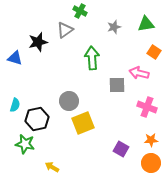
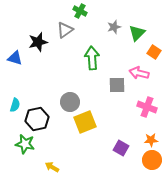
green triangle: moved 9 px left, 9 px down; rotated 36 degrees counterclockwise
gray circle: moved 1 px right, 1 px down
yellow square: moved 2 px right, 1 px up
purple square: moved 1 px up
orange circle: moved 1 px right, 3 px up
